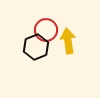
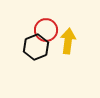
yellow arrow: rotated 15 degrees clockwise
